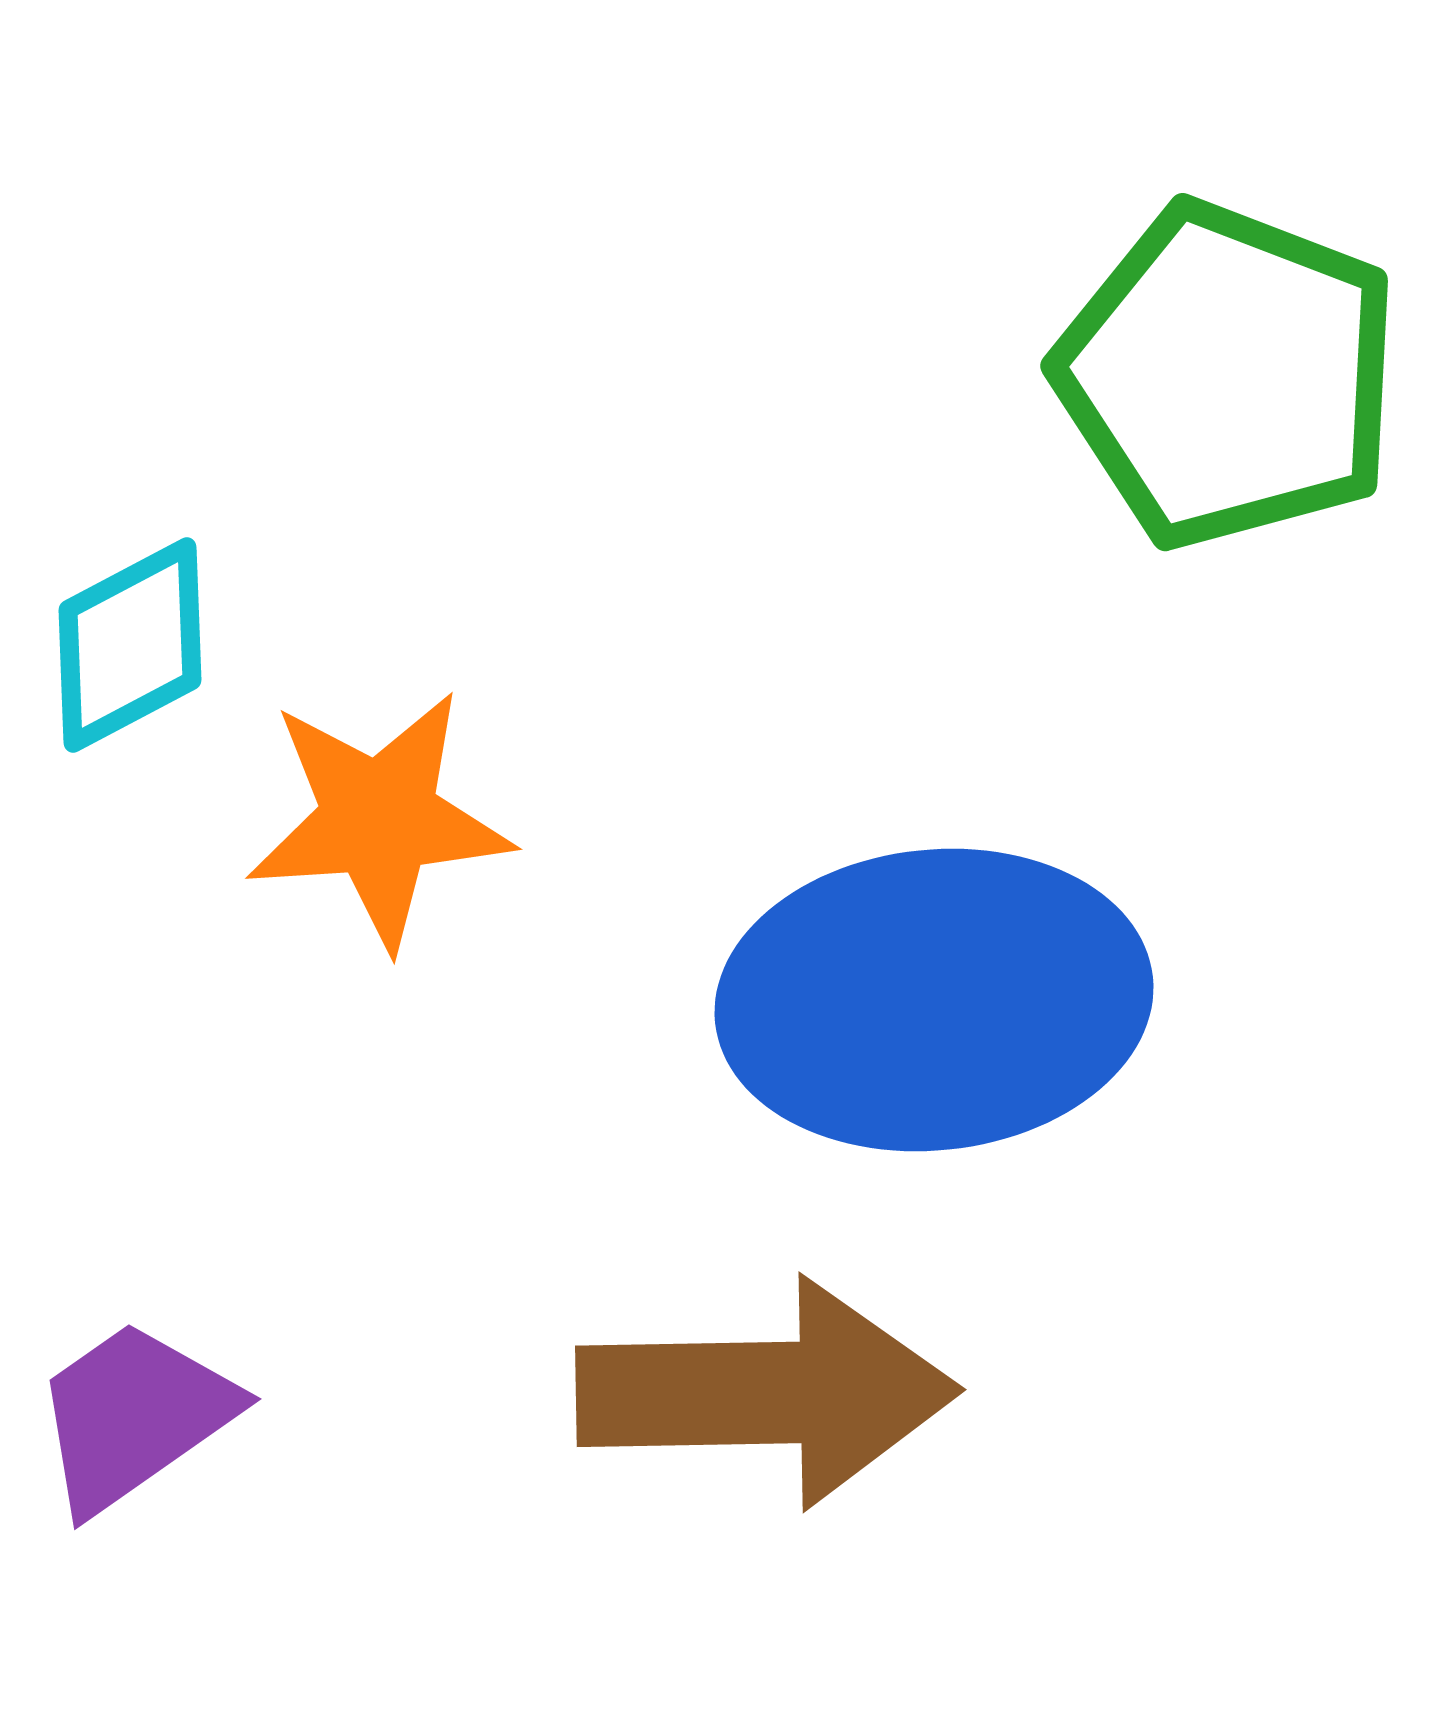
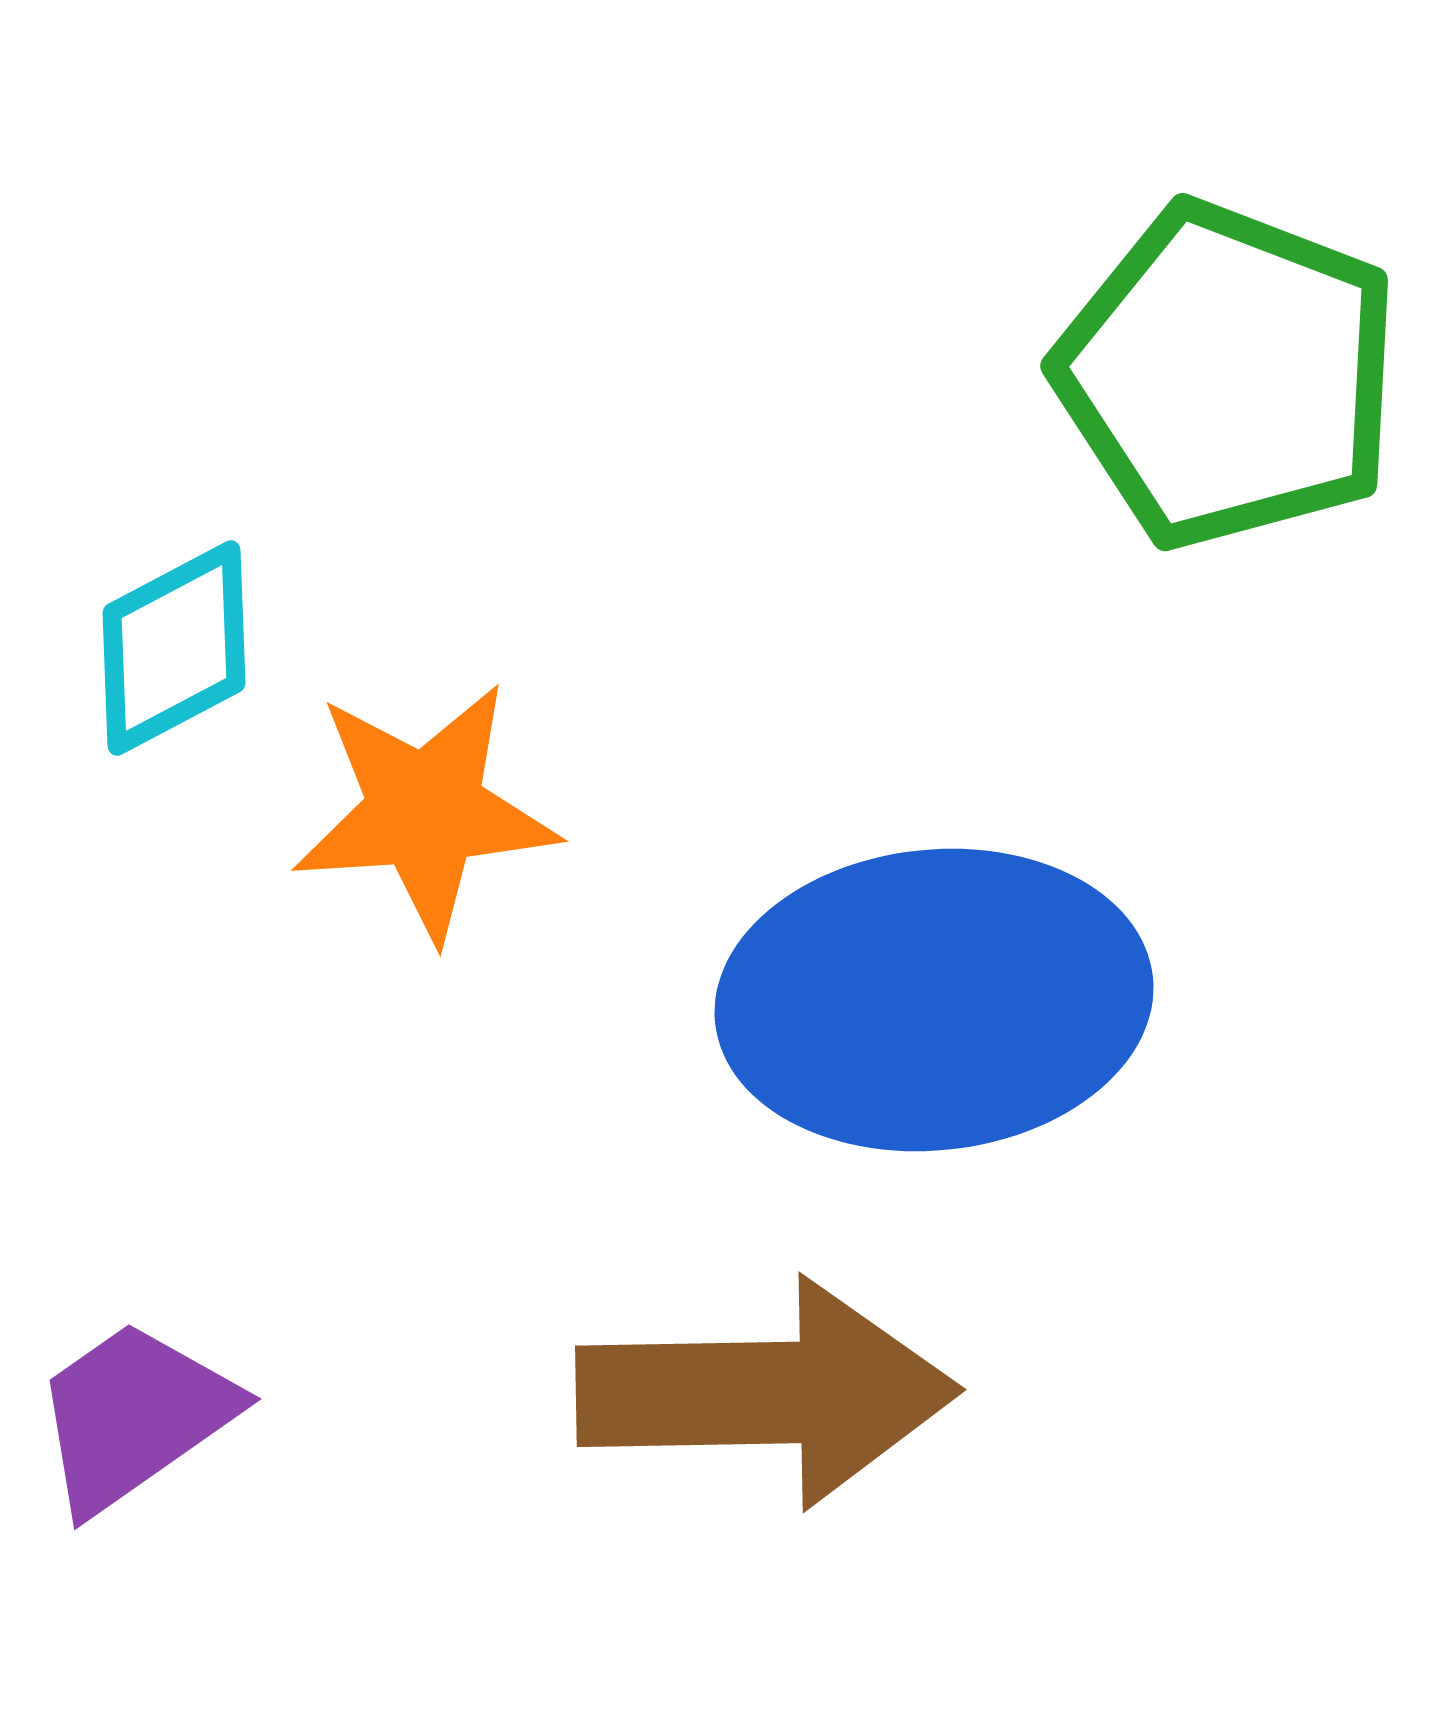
cyan diamond: moved 44 px right, 3 px down
orange star: moved 46 px right, 8 px up
